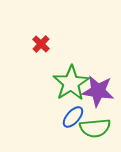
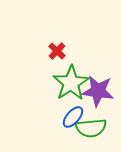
red cross: moved 16 px right, 7 px down
green semicircle: moved 4 px left
